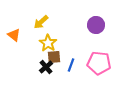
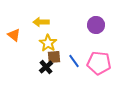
yellow arrow: rotated 42 degrees clockwise
blue line: moved 3 px right, 4 px up; rotated 56 degrees counterclockwise
